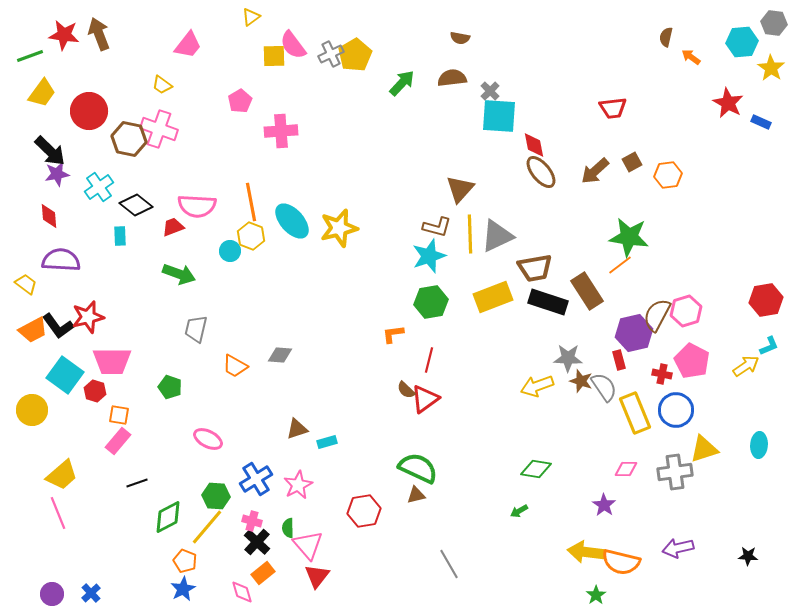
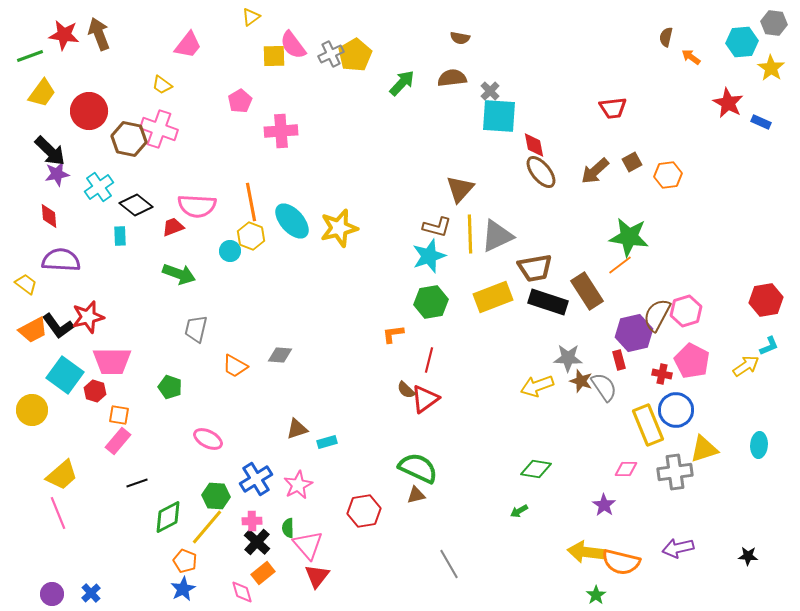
yellow rectangle at (635, 413): moved 13 px right, 12 px down
pink cross at (252, 521): rotated 18 degrees counterclockwise
